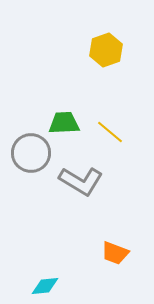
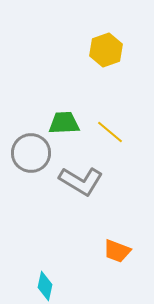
orange trapezoid: moved 2 px right, 2 px up
cyan diamond: rotated 72 degrees counterclockwise
